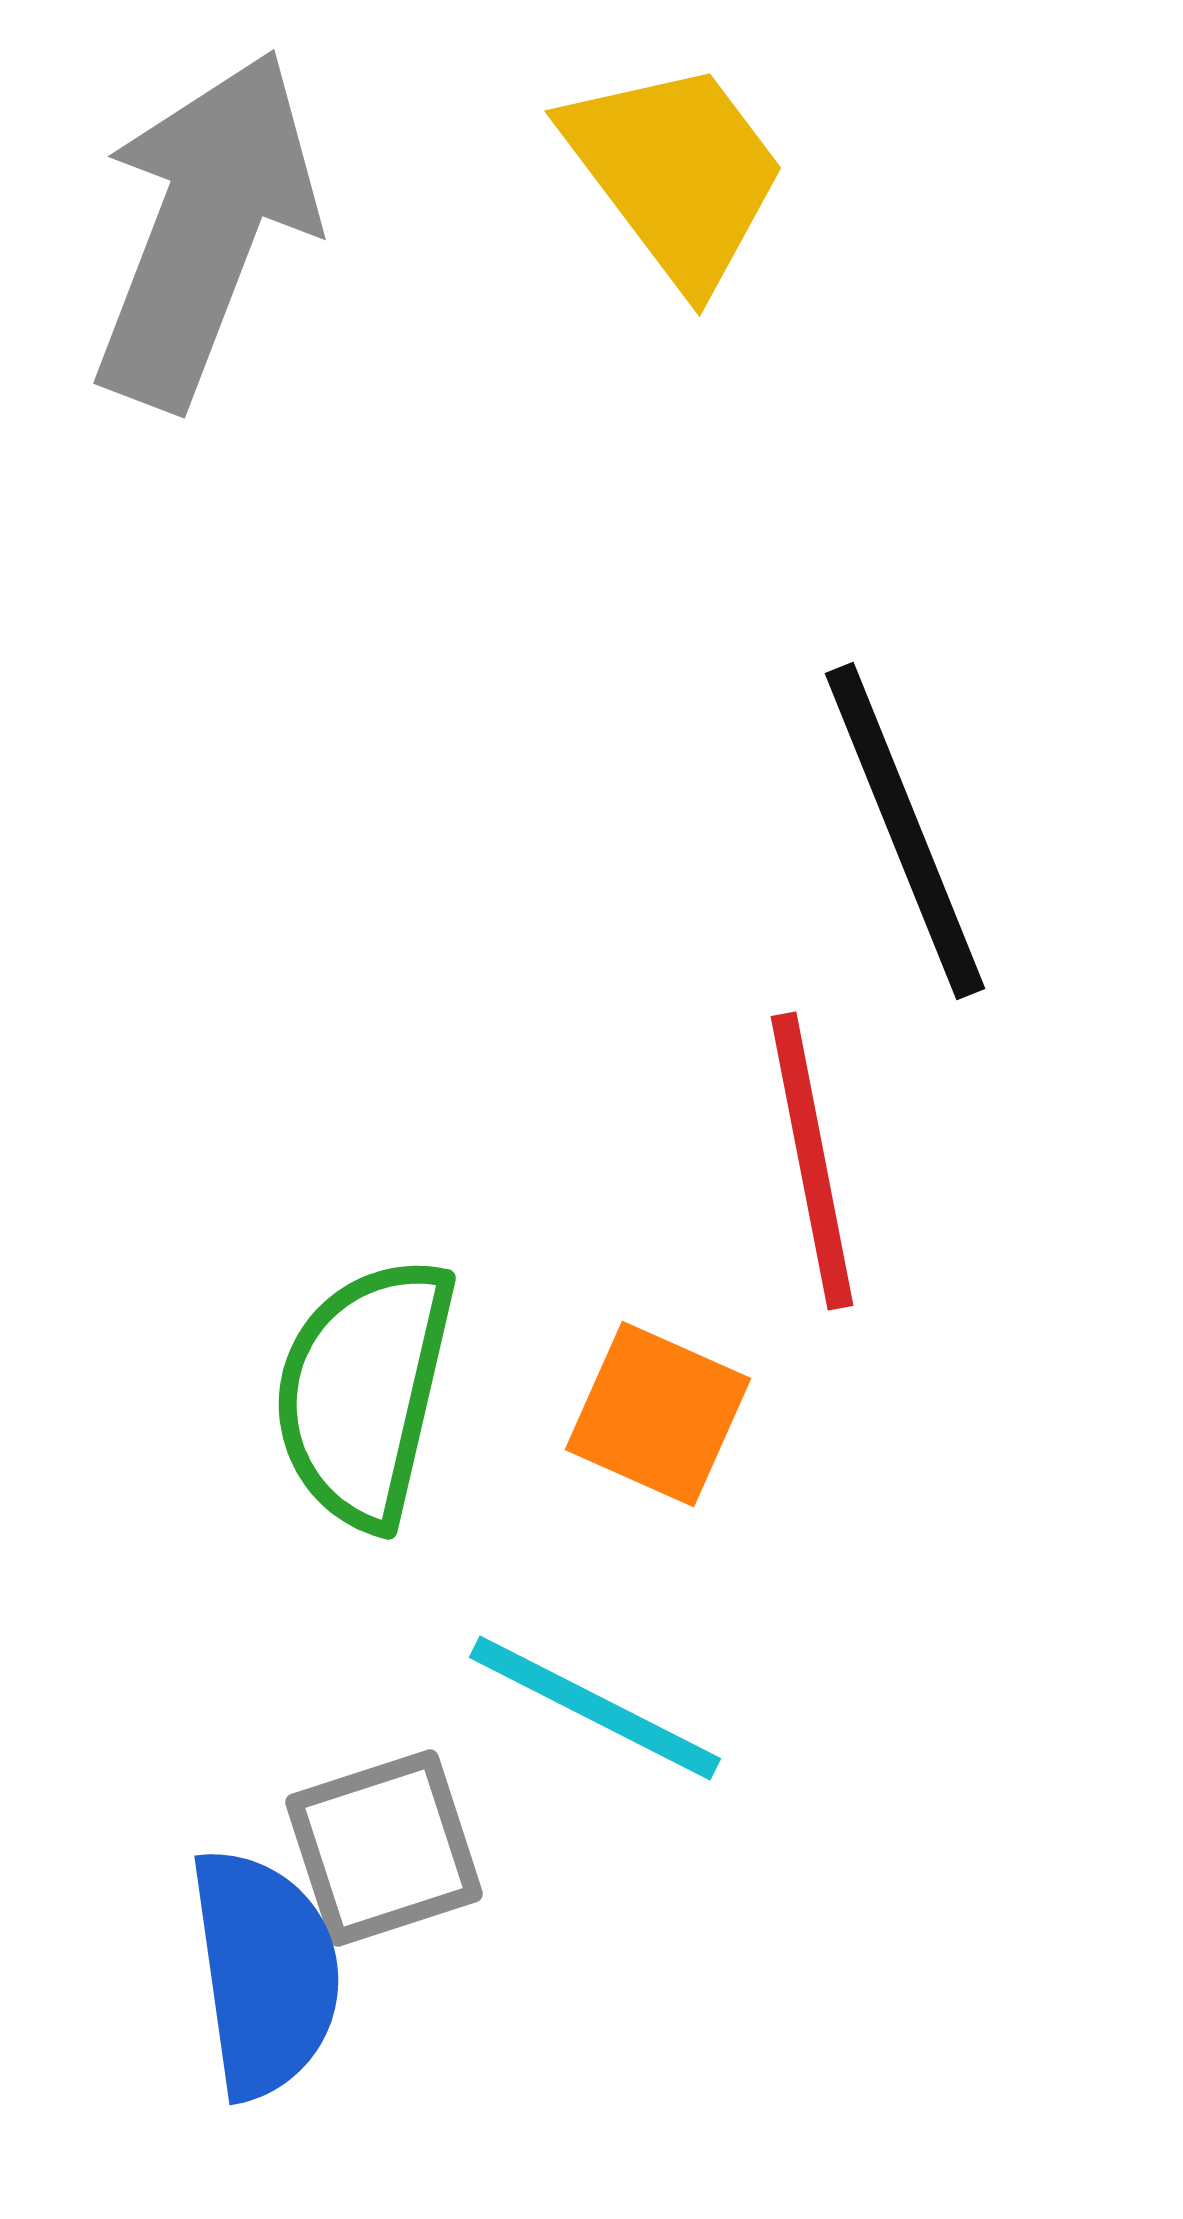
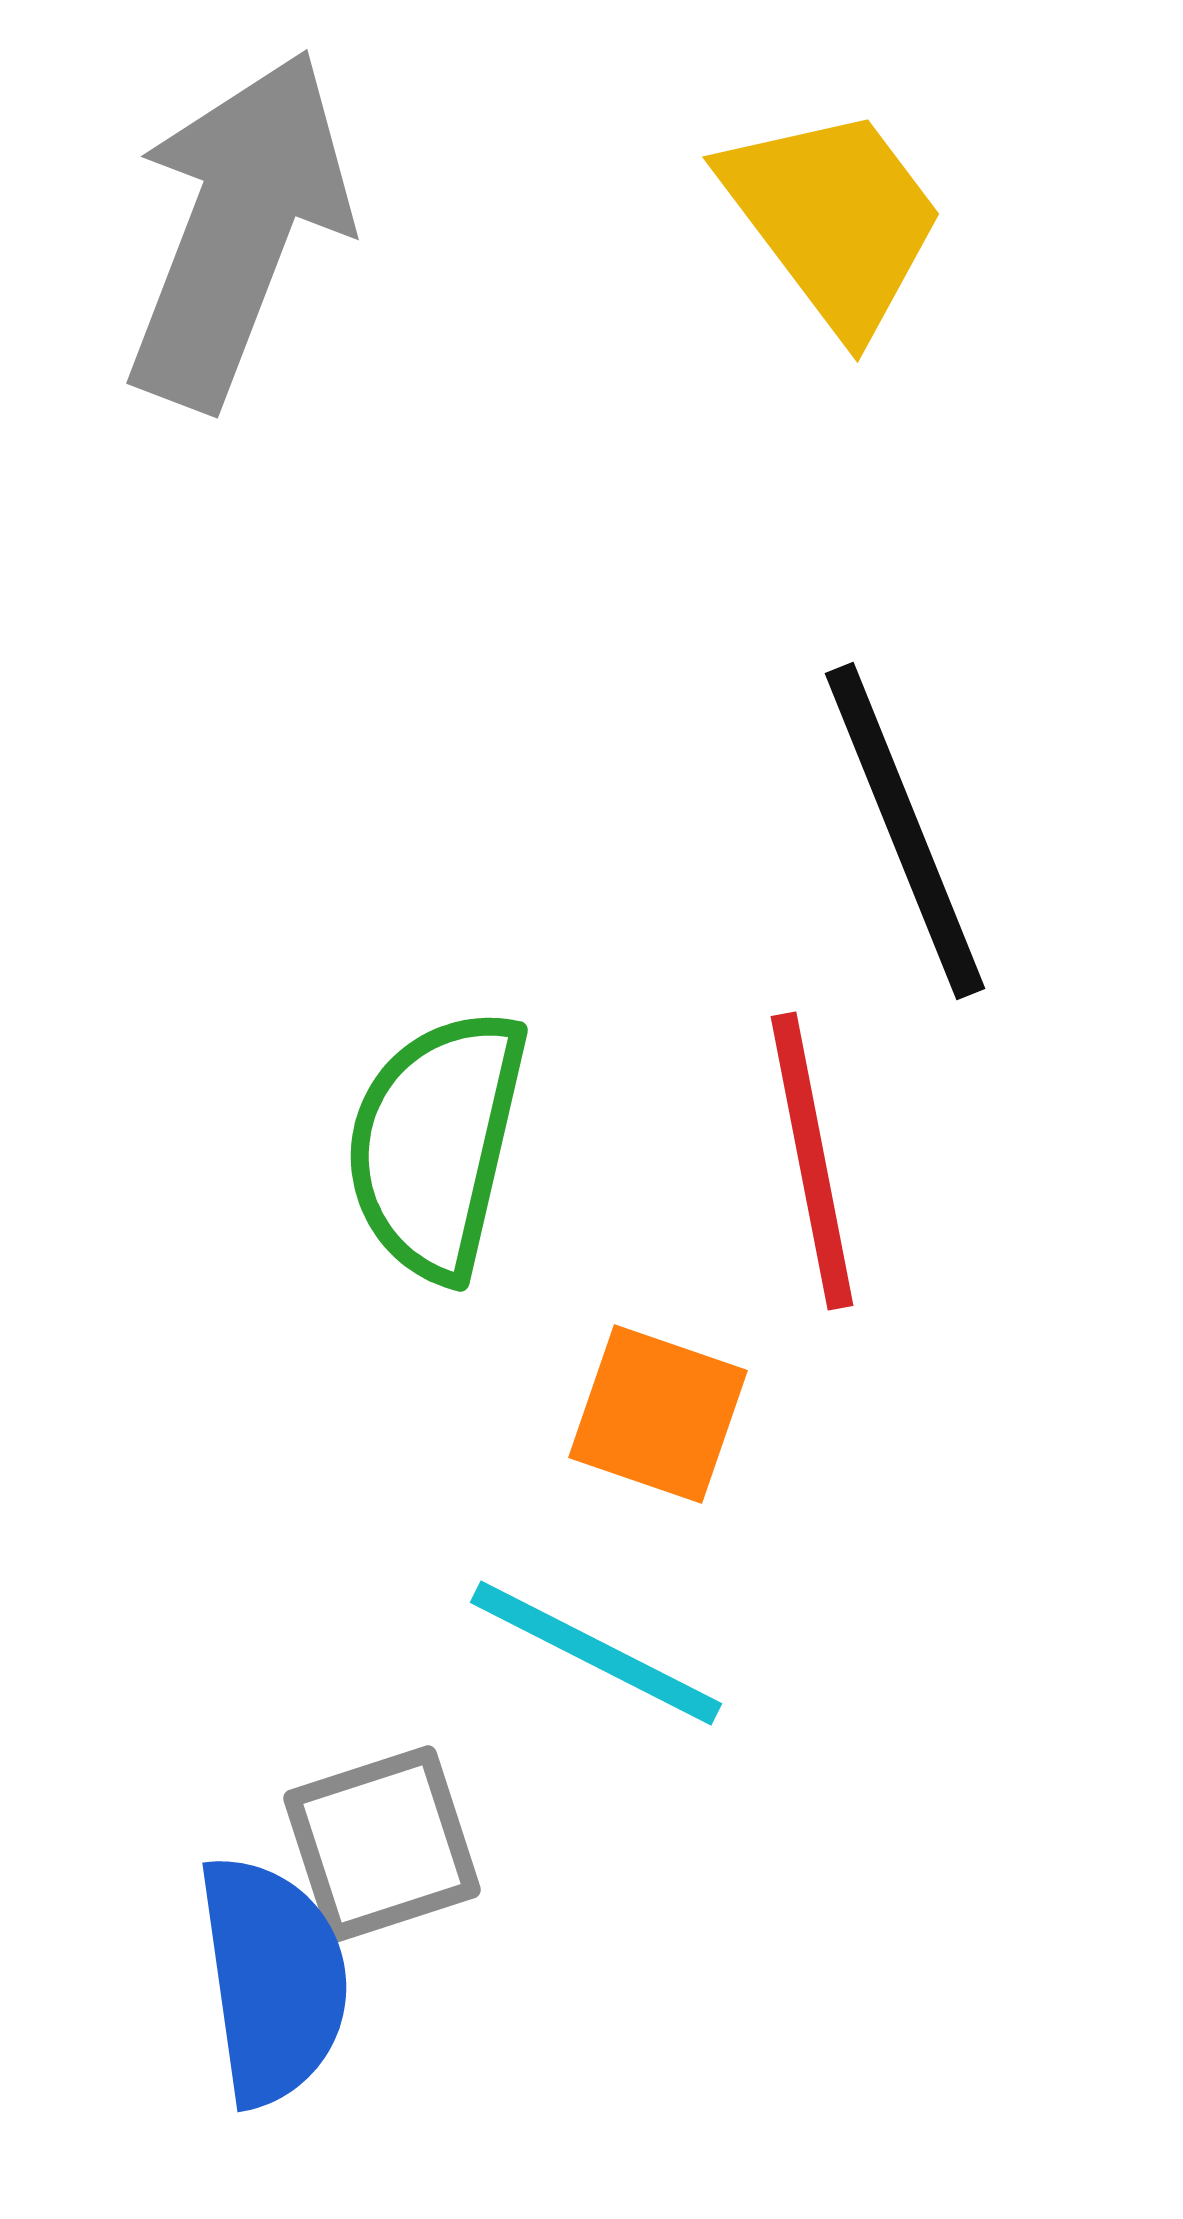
yellow trapezoid: moved 158 px right, 46 px down
gray arrow: moved 33 px right
green semicircle: moved 72 px right, 248 px up
orange square: rotated 5 degrees counterclockwise
cyan line: moved 1 px right, 55 px up
gray square: moved 2 px left, 4 px up
blue semicircle: moved 8 px right, 7 px down
